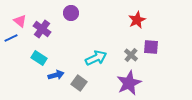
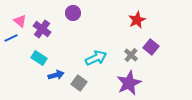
purple circle: moved 2 px right
purple square: rotated 35 degrees clockwise
